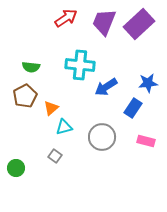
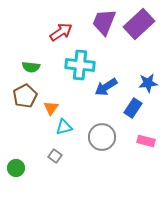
red arrow: moved 5 px left, 14 px down
orange triangle: rotated 14 degrees counterclockwise
